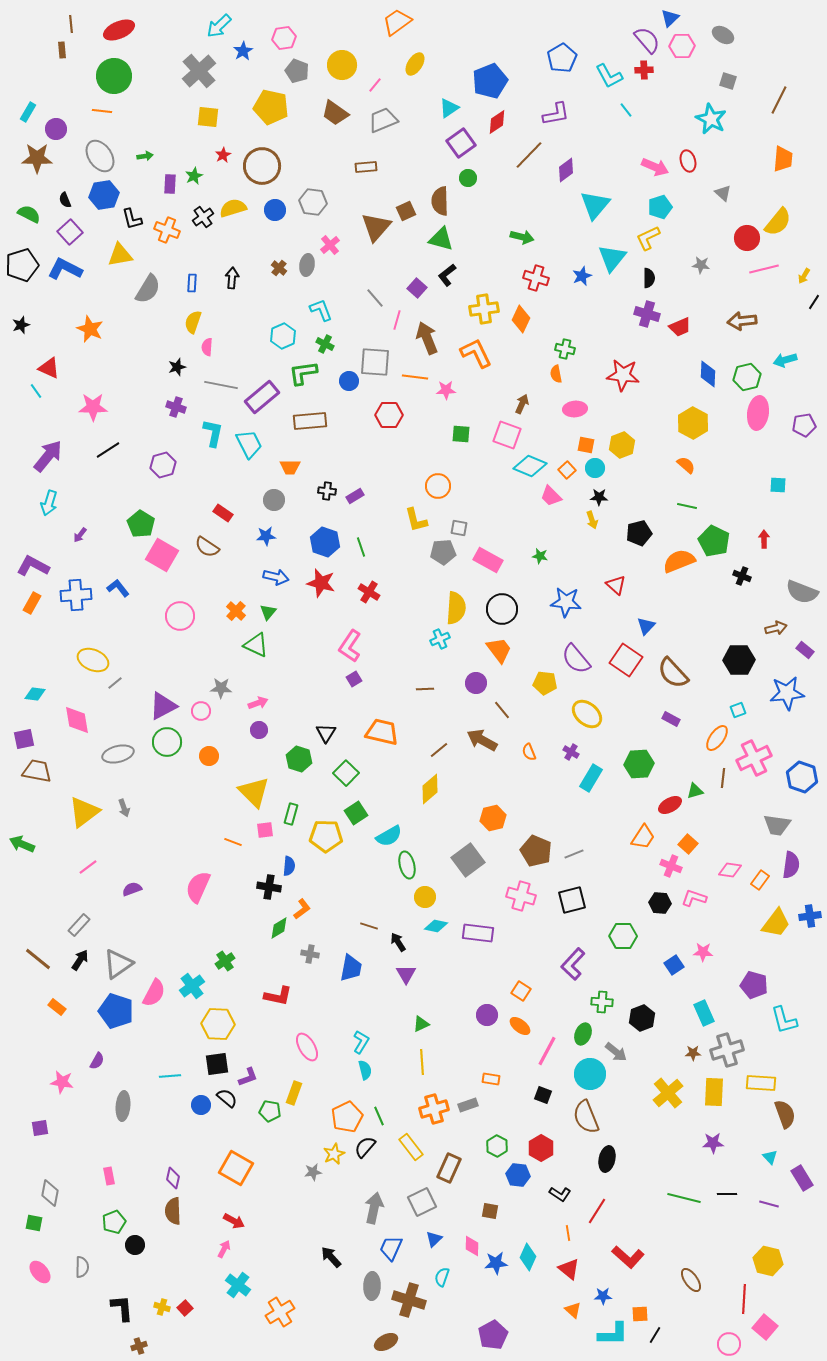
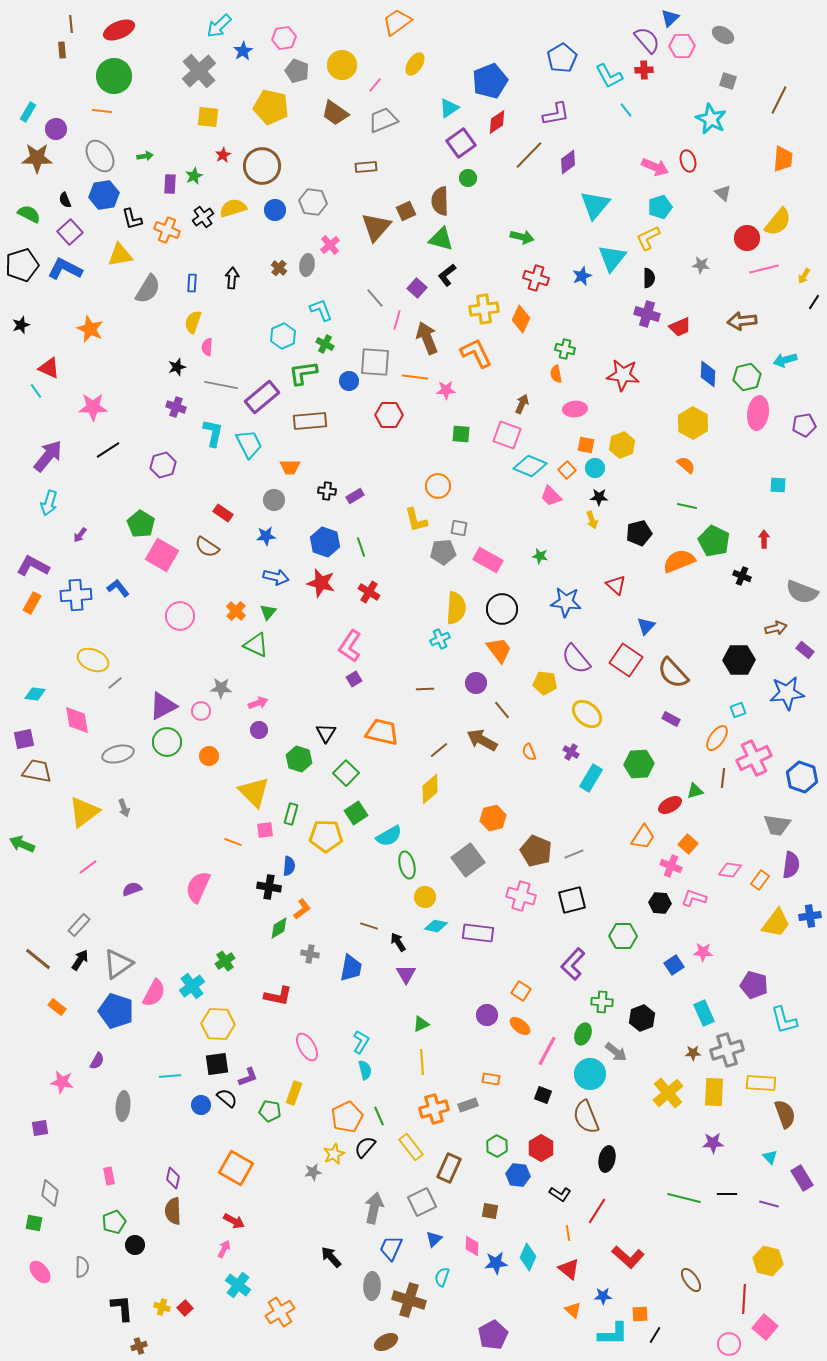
purple diamond at (566, 170): moved 2 px right, 8 px up
